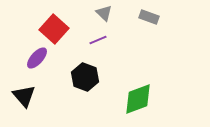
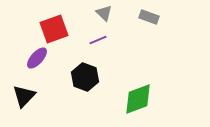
red square: rotated 28 degrees clockwise
black triangle: rotated 25 degrees clockwise
